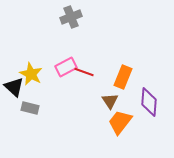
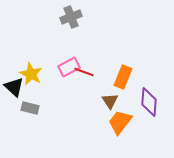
pink rectangle: moved 3 px right
